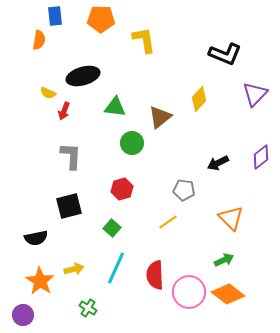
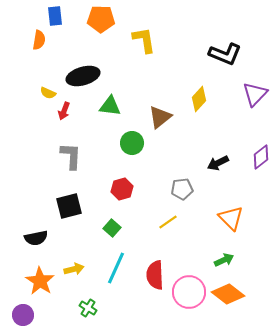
green triangle: moved 5 px left, 1 px up
gray pentagon: moved 2 px left, 1 px up; rotated 15 degrees counterclockwise
